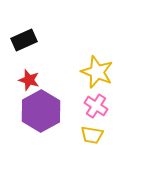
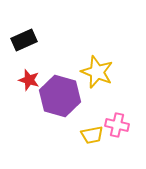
pink cross: moved 21 px right, 19 px down; rotated 20 degrees counterclockwise
purple hexagon: moved 19 px right, 15 px up; rotated 15 degrees counterclockwise
yellow trapezoid: rotated 20 degrees counterclockwise
